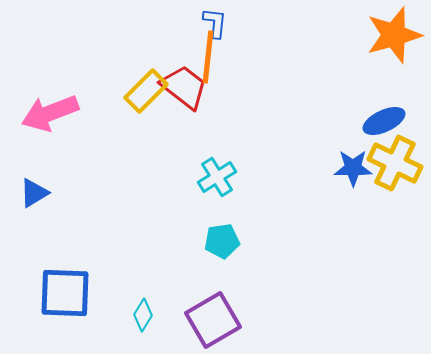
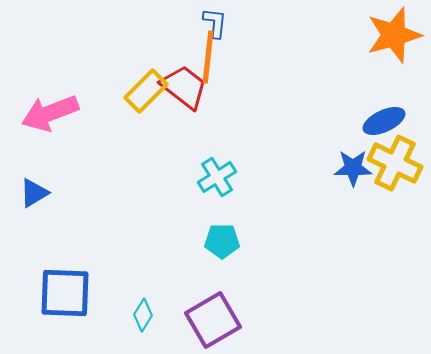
cyan pentagon: rotated 8 degrees clockwise
